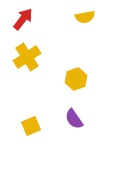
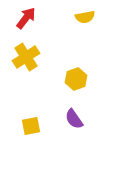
red arrow: moved 3 px right, 1 px up
yellow cross: moved 1 px left
yellow square: rotated 12 degrees clockwise
